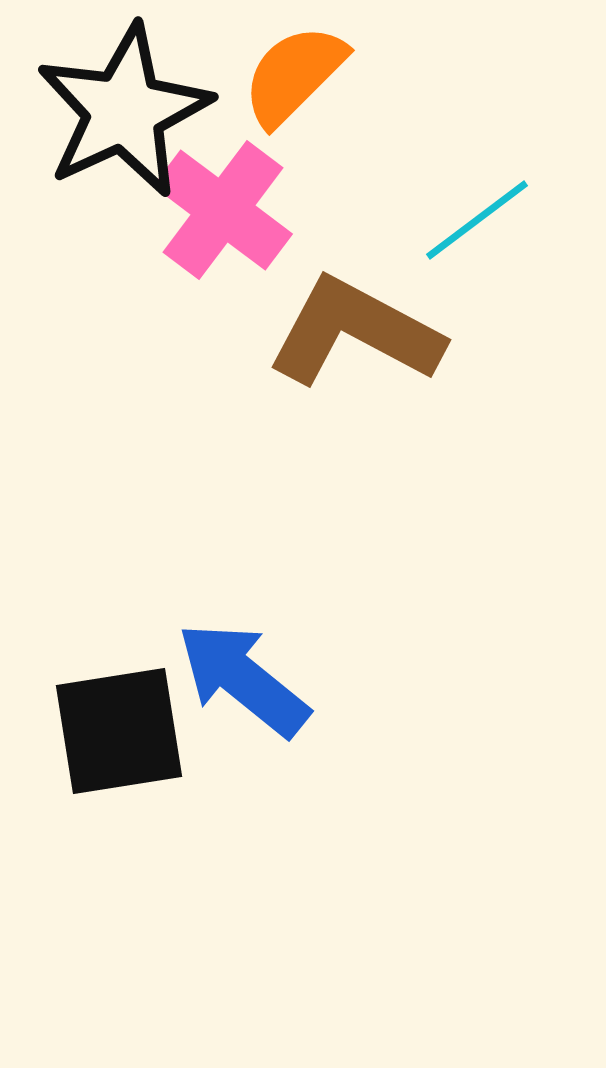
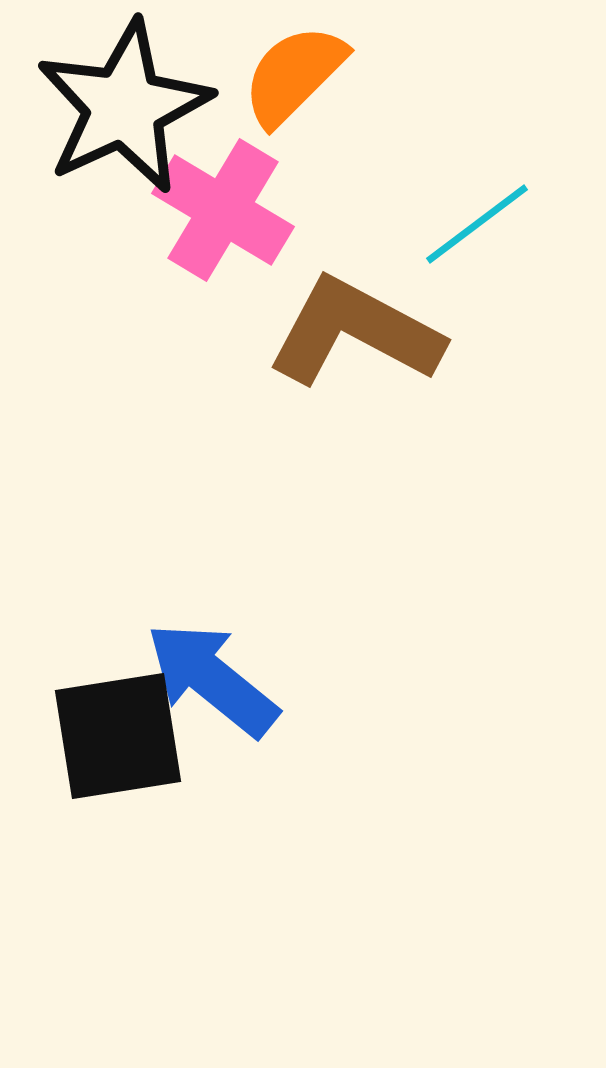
black star: moved 4 px up
pink cross: rotated 6 degrees counterclockwise
cyan line: moved 4 px down
blue arrow: moved 31 px left
black square: moved 1 px left, 5 px down
